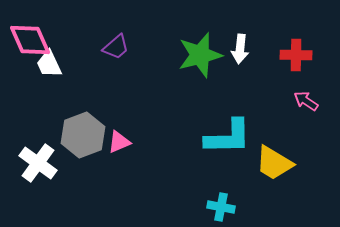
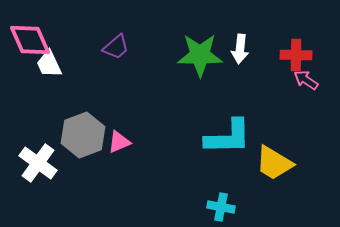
green star: rotated 15 degrees clockwise
pink arrow: moved 21 px up
